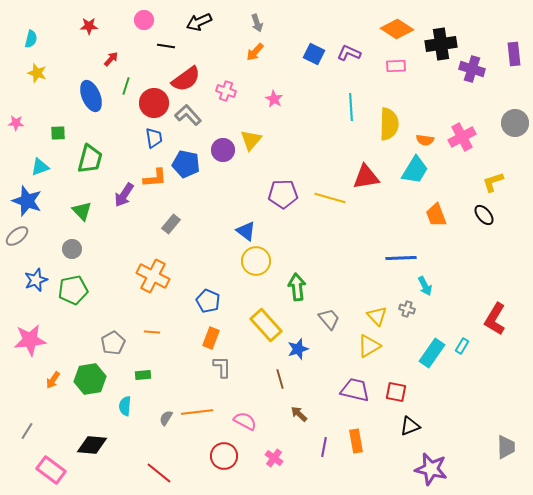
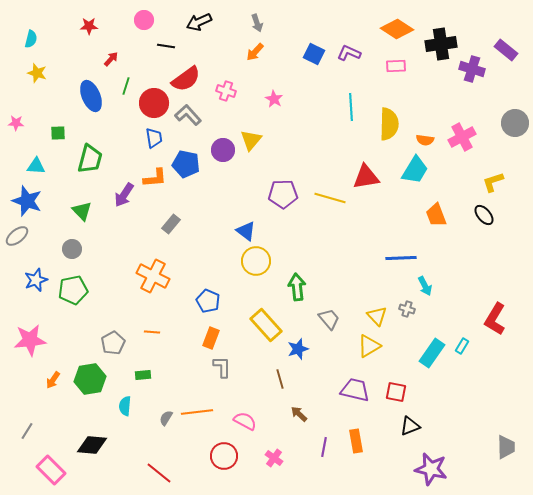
purple rectangle at (514, 54): moved 8 px left, 4 px up; rotated 45 degrees counterclockwise
cyan triangle at (40, 167): moved 4 px left, 1 px up; rotated 24 degrees clockwise
pink rectangle at (51, 470): rotated 8 degrees clockwise
